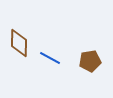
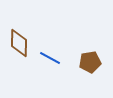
brown pentagon: moved 1 px down
